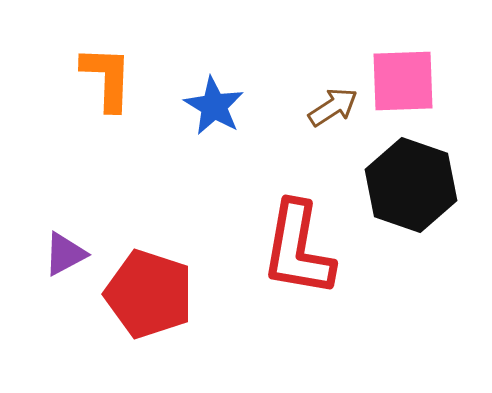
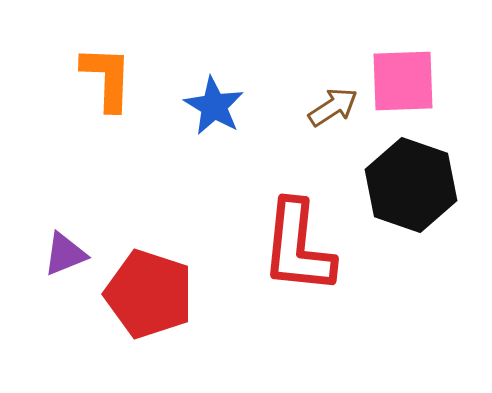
red L-shape: moved 2 px up; rotated 4 degrees counterclockwise
purple triangle: rotated 6 degrees clockwise
